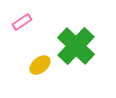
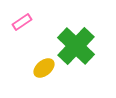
yellow ellipse: moved 4 px right, 3 px down
